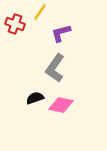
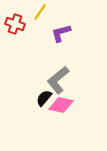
gray L-shape: moved 3 px right, 12 px down; rotated 16 degrees clockwise
black semicircle: moved 9 px right; rotated 30 degrees counterclockwise
